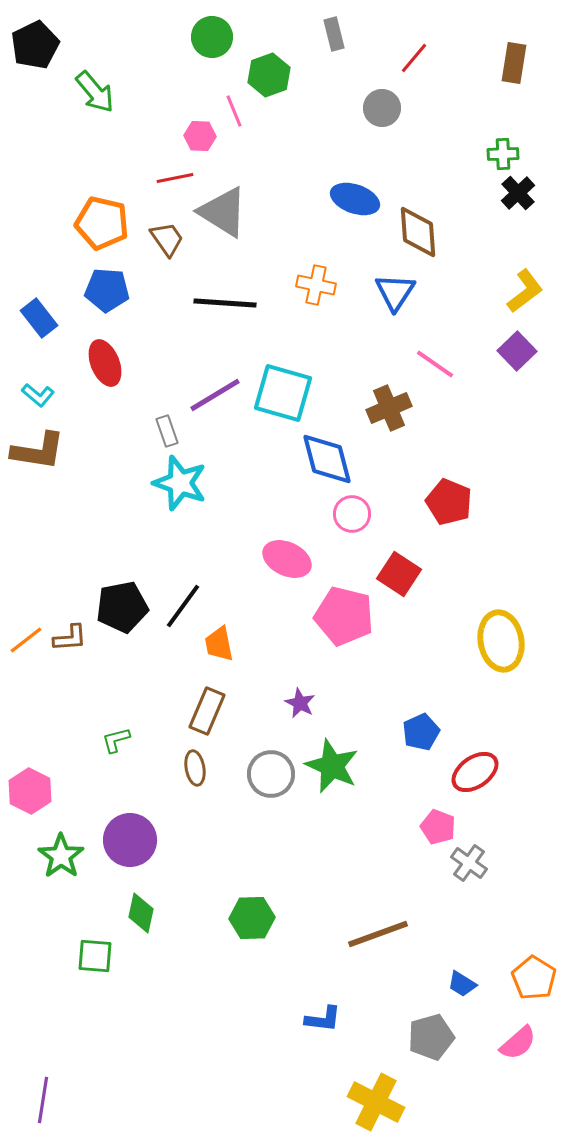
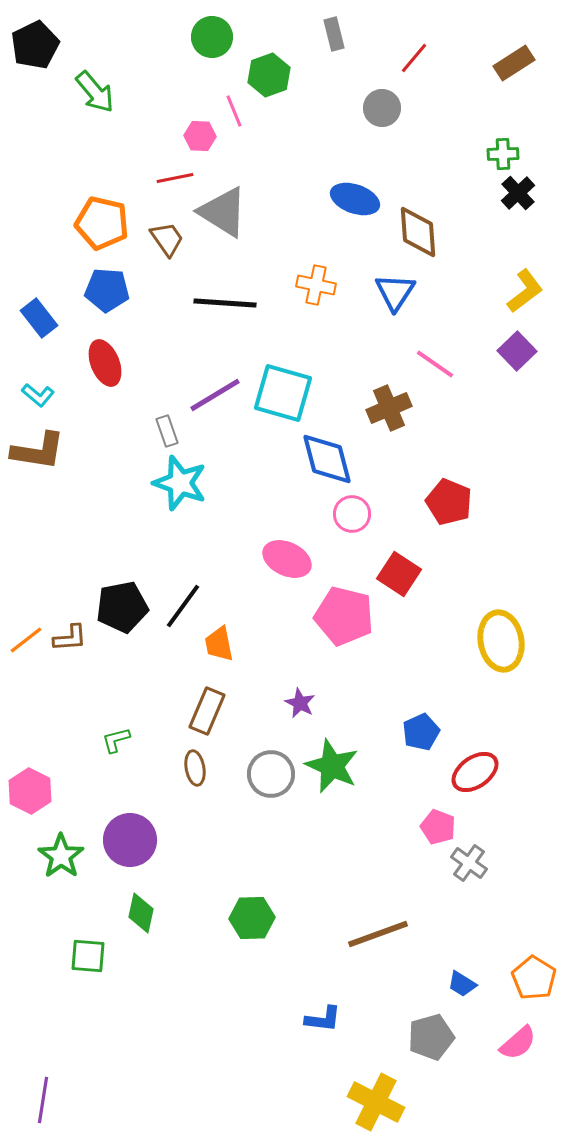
brown rectangle at (514, 63): rotated 48 degrees clockwise
green square at (95, 956): moved 7 px left
